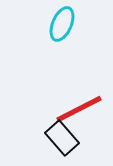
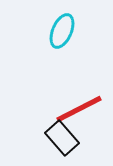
cyan ellipse: moved 7 px down
